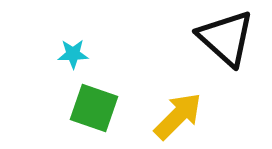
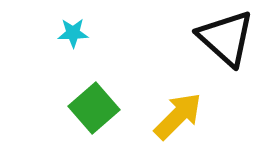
cyan star: moved 21 px up
green square: rotated 30 degrees clockwise
